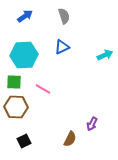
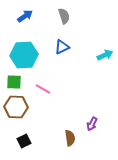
brown semicircle: moved 1 px up; rotated 35 degrees counterclockwise
